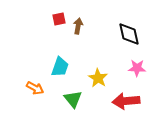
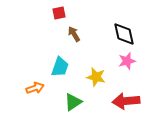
red square: moved 6 px up
brown arrow: moved 4 px left, 8 px down; rotated 42 degrees counterclockwise
black diamond: moved 5 px left
pink star: moved 10 px left, 7 px up; rotated 18 degrees counterclockwise
yellow star: moved 2 px left, 1 px up; rotated 18 degrees counterclockwise
orange arrow: rotated 48 degrees counterclockwise
green triangle: moved 3 px down; rotated 36 degrees clockwise
